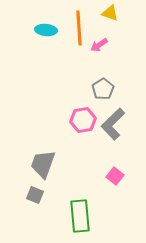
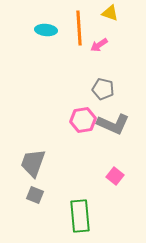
gray pentagon: rotated 25 degrees counterclockwise
gray L-shape: rotated 112 degrees counterclockwise
gray trapezoid: moved 10 px left, 1 px up
